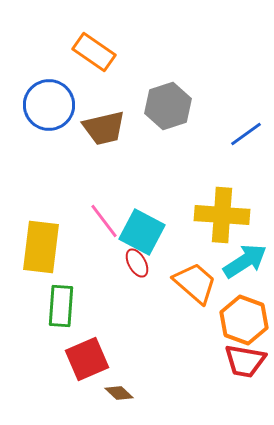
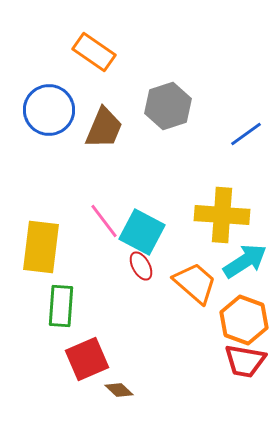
blue circle: moved 5 px down
brown trapezoid: rotated 54 degrees counterclockwise
red ellipse: moved 4 px right, 3 px down
brown diamond: moved 3 px up
